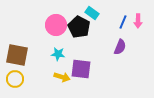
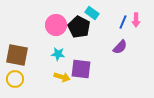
pink arrow: moved 2 px left, 1 px up
purple semicircle: rotated 21 degrees clockwise
